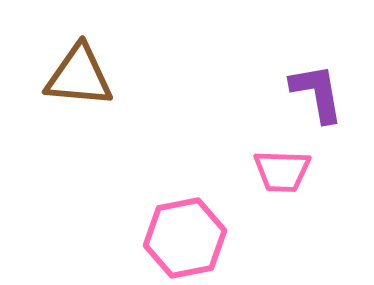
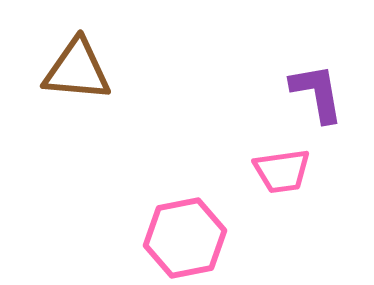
brown triangle: moved 2 px left, 6 px up
pink trapezoid: rotated 10 degrees counterclockwise
